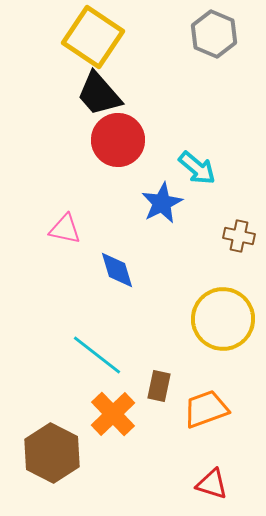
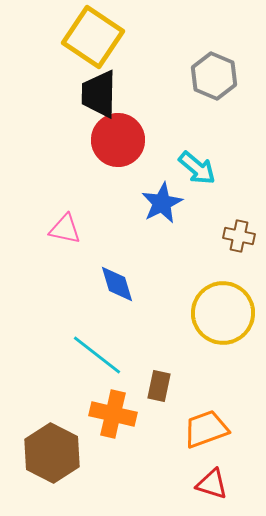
gray hexagon: moved 42 px down
black trapezoid: rotated 42 degrees clockwise
blue diamond: moved 14 px down
yellow circle: moved 6 px up
orange trapezoid: moved 20 px down
orange cross: rotated 33 degrees counterclockwise
